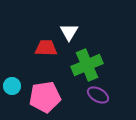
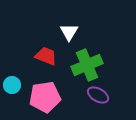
red trapezoid: moved 8 px down; rotated 20 degrees clockwise
cyan circle: moved 1 px up
